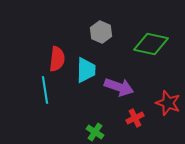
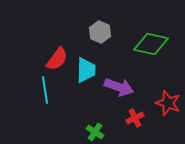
gray hexagon: moved 1 px left
red semicircle: rotated 30 degrees clockwise
